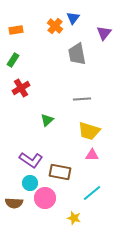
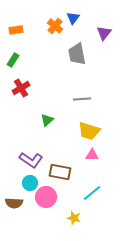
pink circle: moved 1 px right, 1 px up
